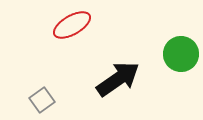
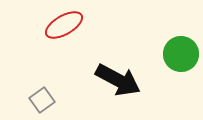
red ellipse: moved 8 px left
black arrow: moved 1 px down; rotated 63 degrees clockwise
